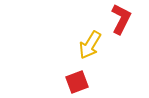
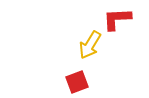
red L-shape: moved 4 px left; rotated 120 degrees counterclockwise
